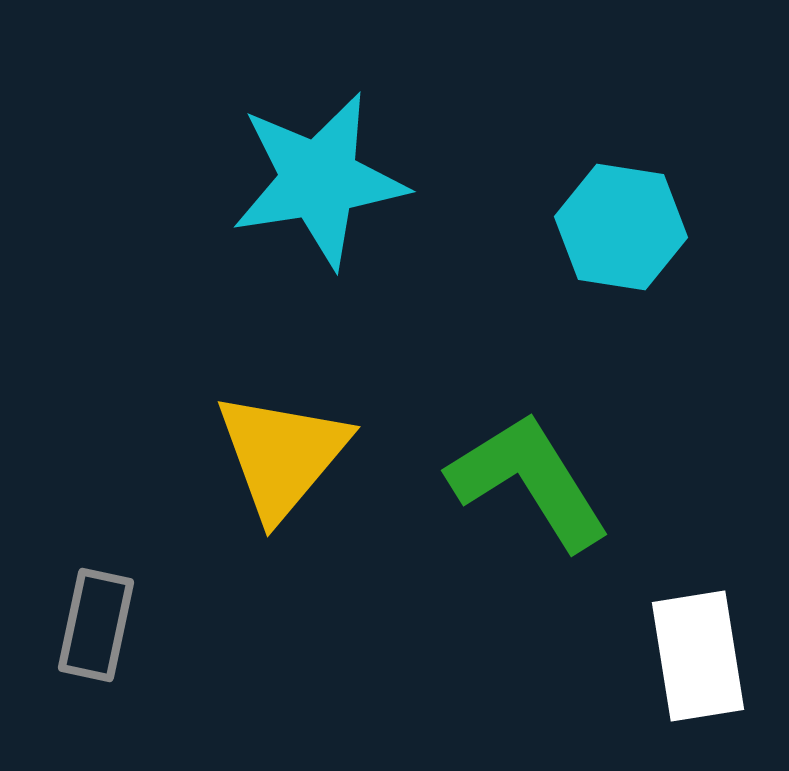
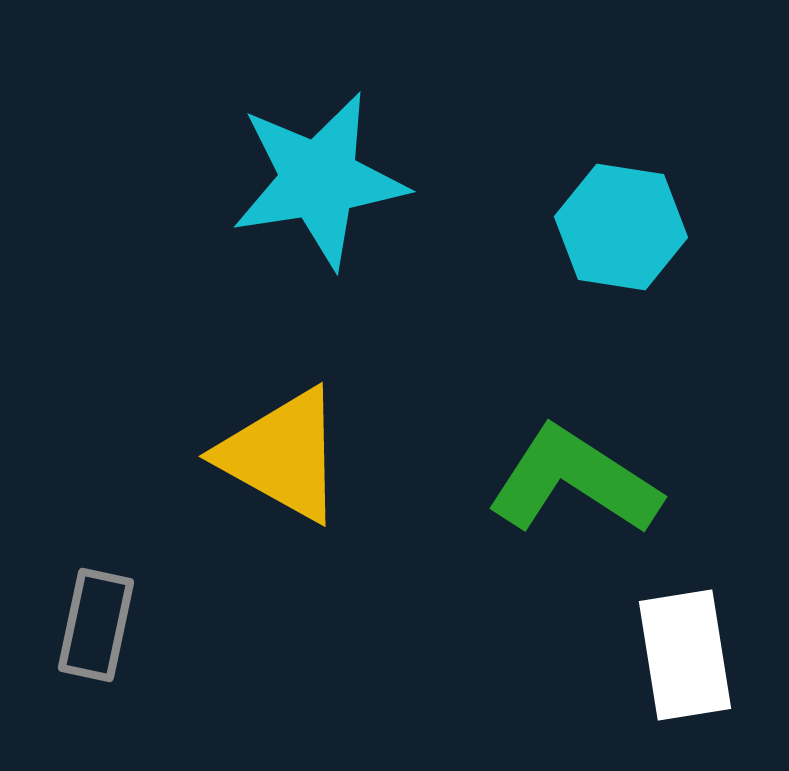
yellow triangle: rotated 41 degrees counterclockwise
green L-shape: moved 45 px right; rotated 25 degrees counterclockwise
white rectangle: moved 13 px left, 1 px up
